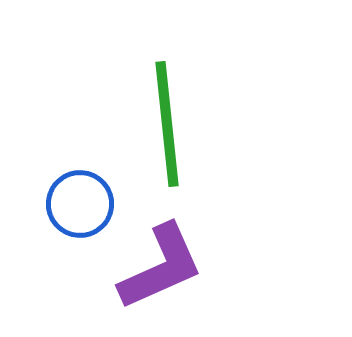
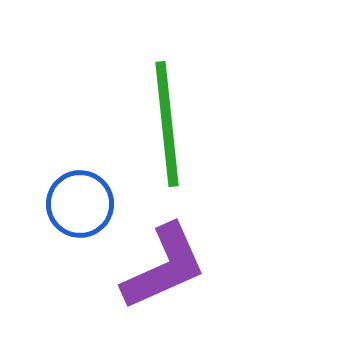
purple L-shape: moved 3 px right
